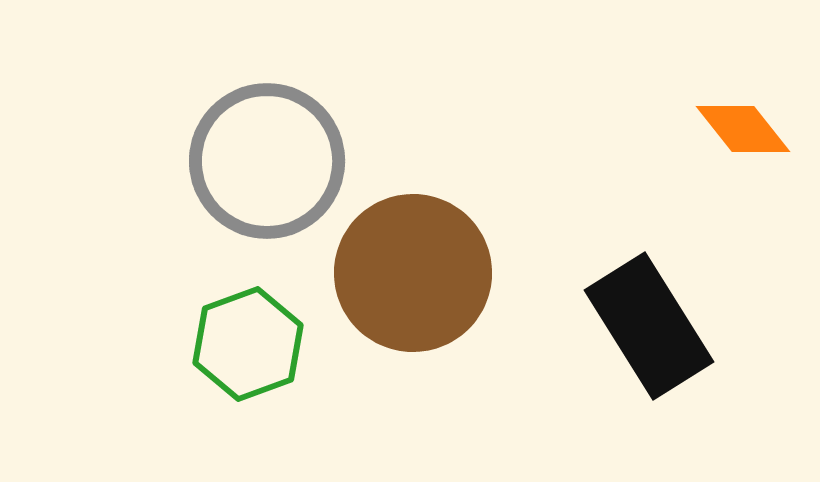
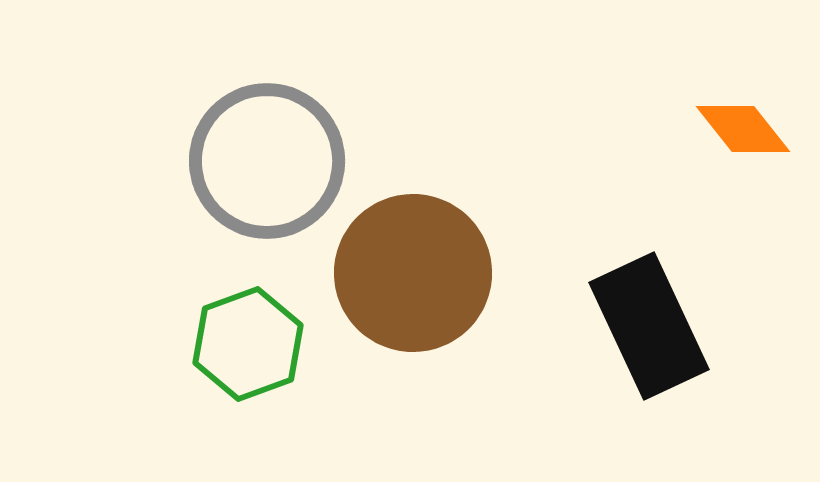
black rectangle: rotated 7 degrees clockwise
